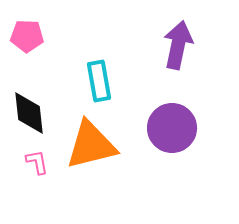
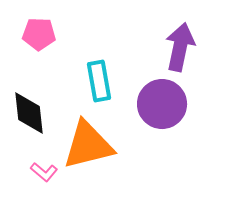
pink pentagon: moved 12 px right, 2 px up
purple arrow: moved 2 px right, 2 px down
purple circle: moved 10 px left, 24 px up
orange triangle: moved 3 px left
pink L-shape: moved 7 px right, 10 px down; rotated 140 degrees clockwise
